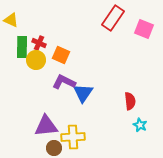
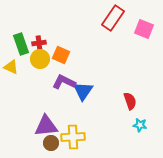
yellow triangle: moved 47 px down
red cross: rotated 32 degrees counterclockwise
green rectangle: moved 1 px left, 3 px up; rotated 20 degrees counterclockwise
yellow circle: moved 4 px right, 1 px up
blue triangle: moved 2 px up
red semicircle: rotated 12 degrees counterclockwise
cyan star: rotated 16 degrees counterclockwise
brown circle: moved 3 px left, 5 px up
